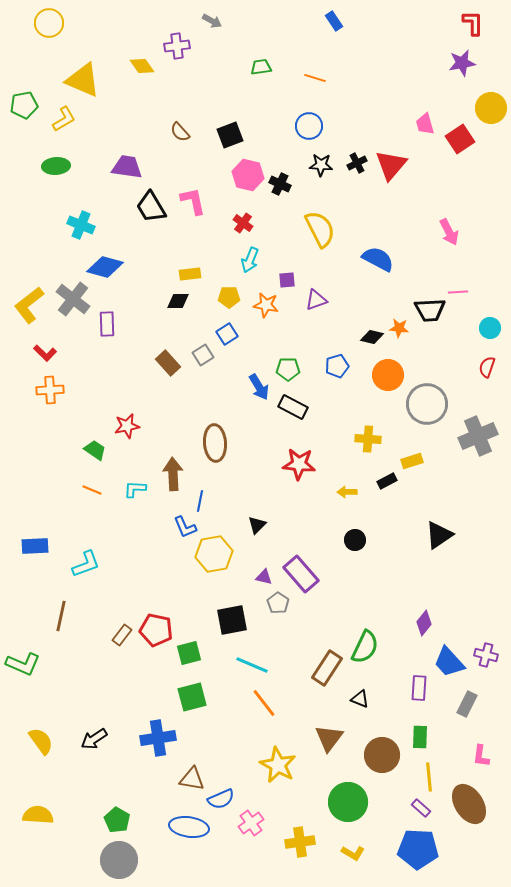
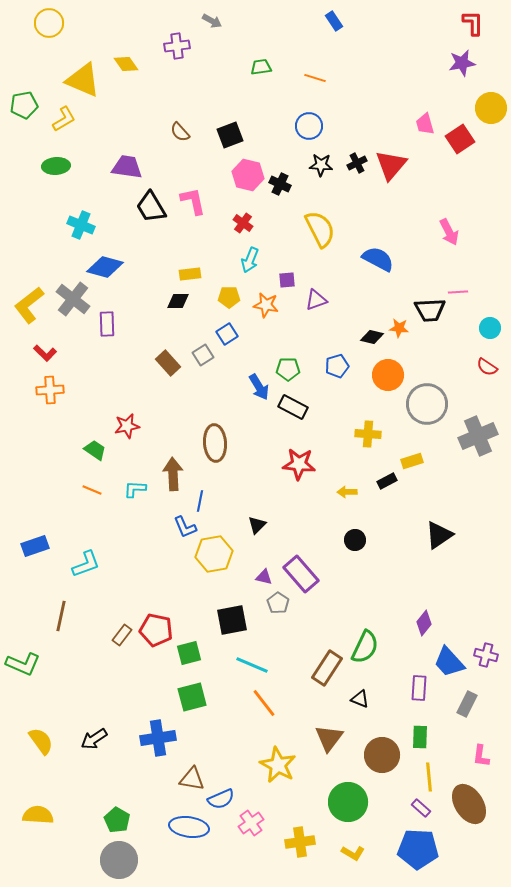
yellow diamond at (142, 66): moved 16 px left, 2 px up
red semicircle at (487, 367): rotated 75 degrees counterclockwise
yellow cross at (368, 439): moved 5 px up
blue rectangle at (35, 546): rotated 16 degrees counterclockwise
